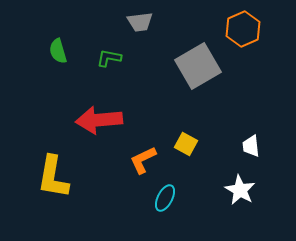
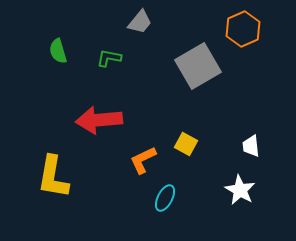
gray trapezoid: rotated 44 degrees counterclockwise
